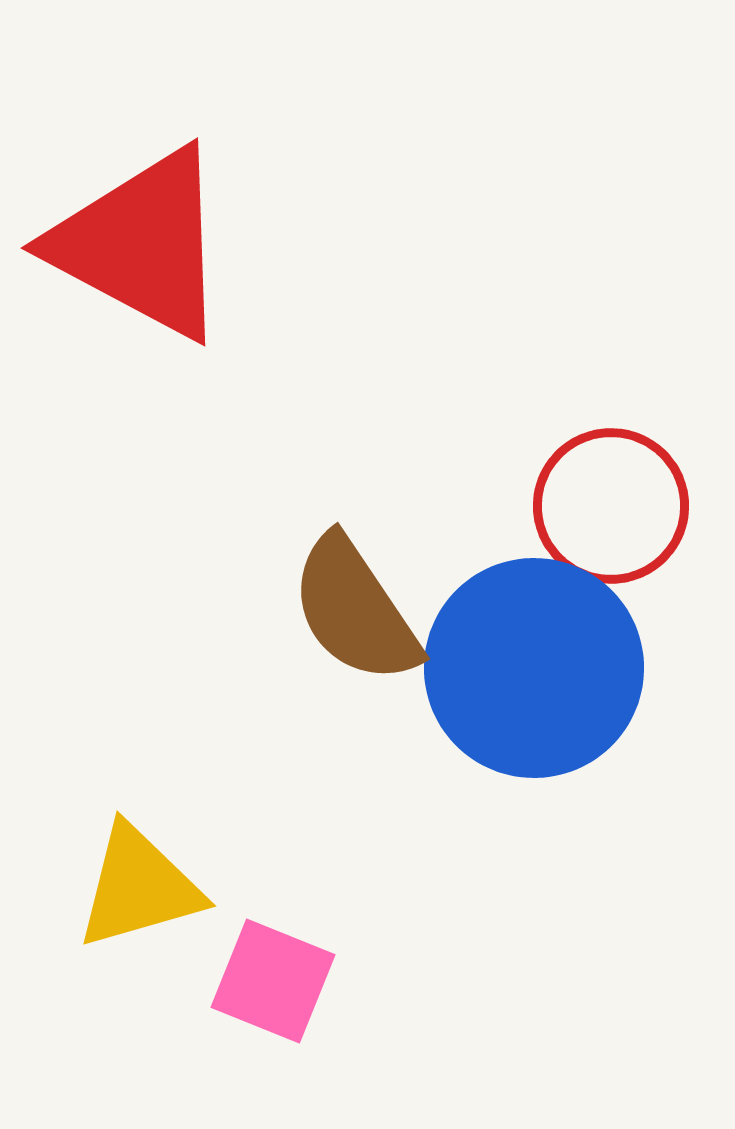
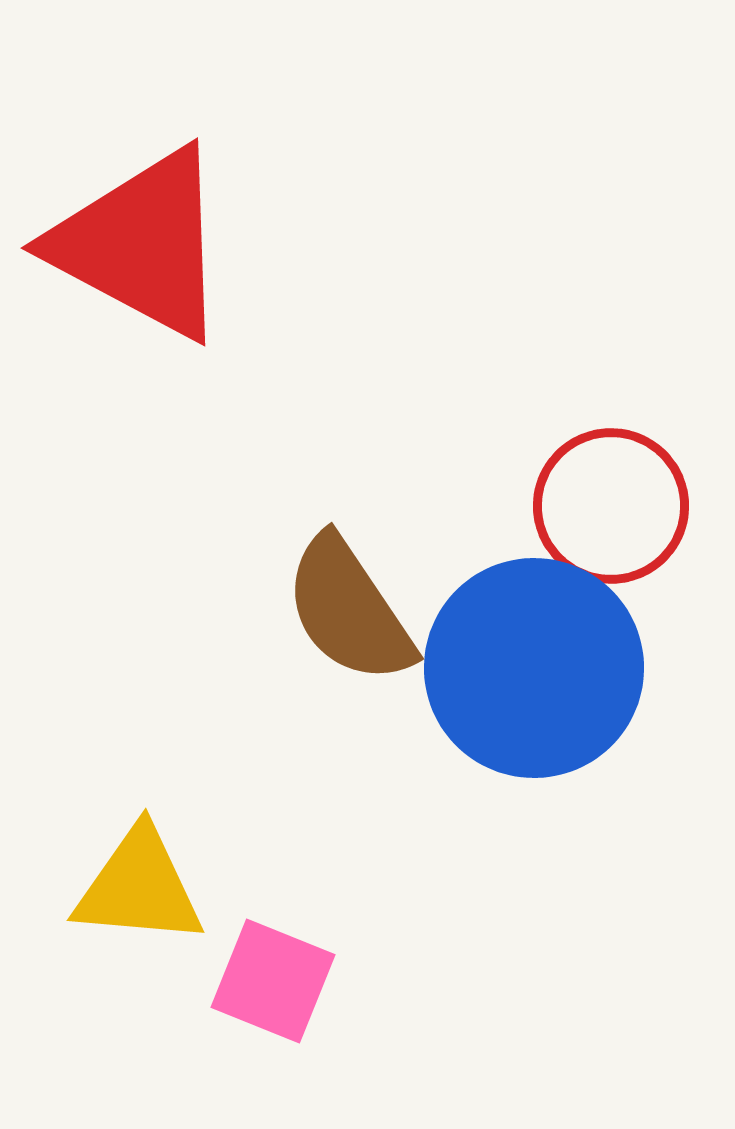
brown semicircle: moved 6 px left
yellow triangle: rotated 21 degrees clockwise
